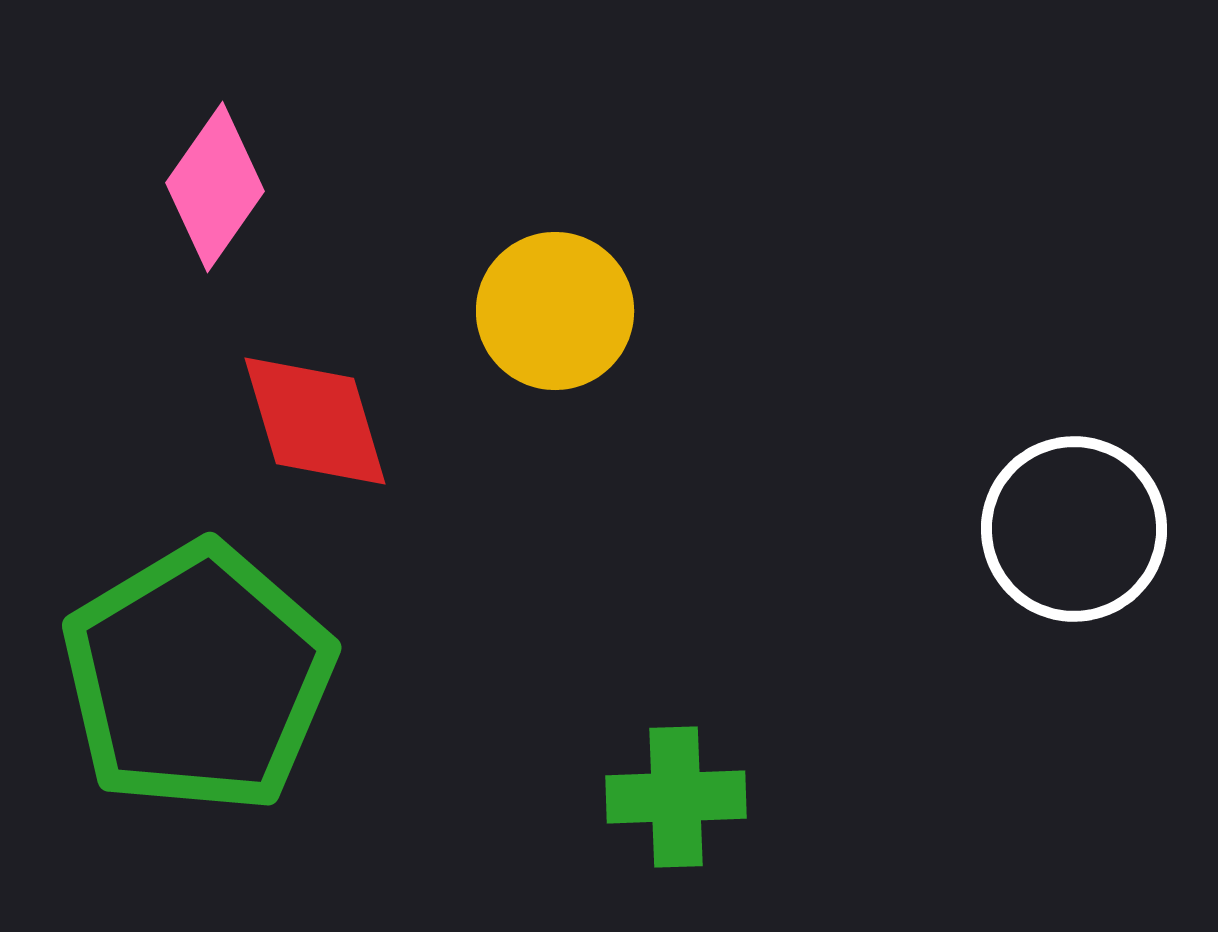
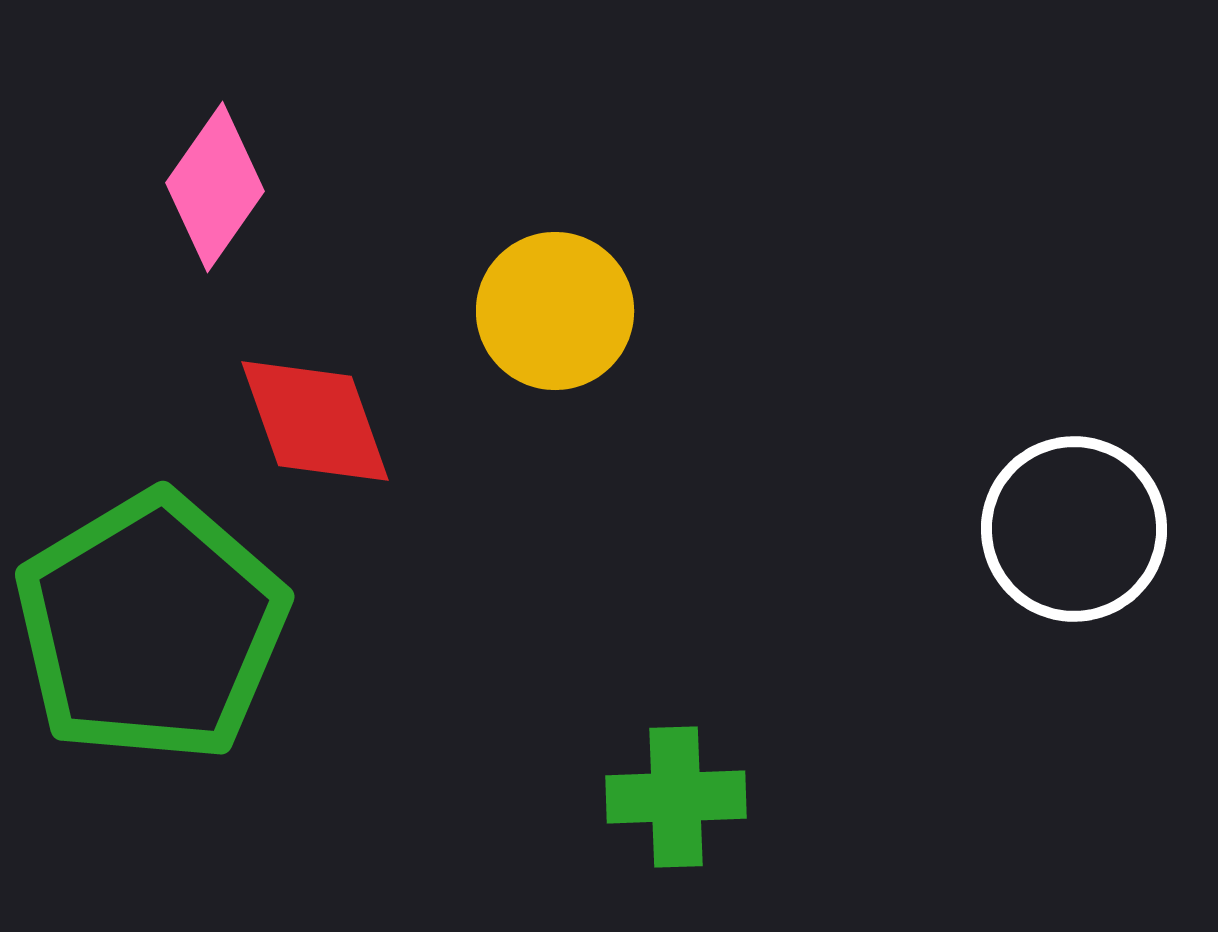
red diamond: rotated 3 degrees counterclockwise
green pentagon: moved 47 px left, 51 px up
